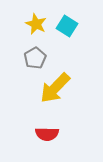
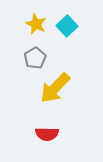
cyan square: rotated 15 degrees clockwise
